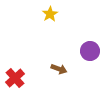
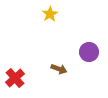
purple circle: moved 1 px left, 1 px down
